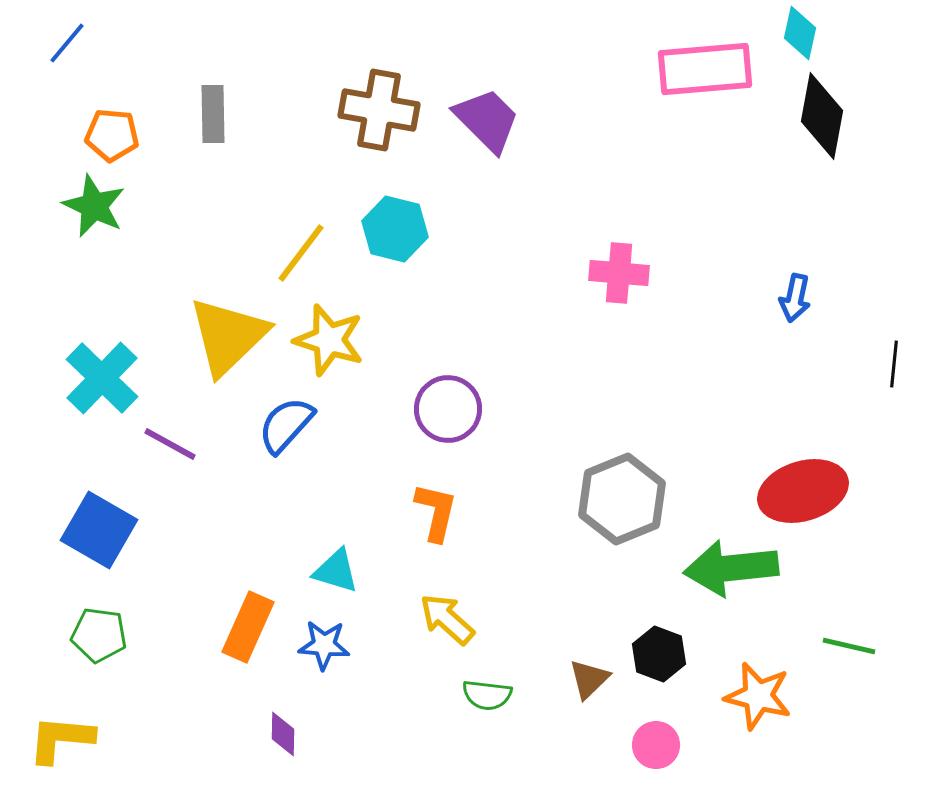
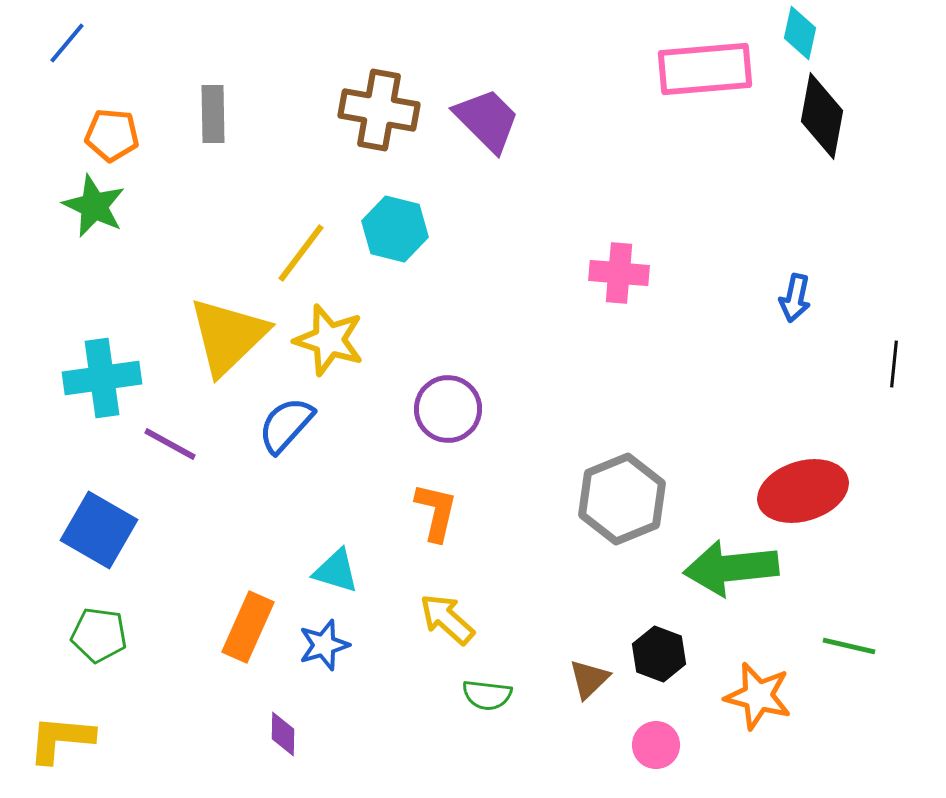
cyan cross: rotated 38 degrees clockwise
blue star: rotated 21 degrees counterclockwise
